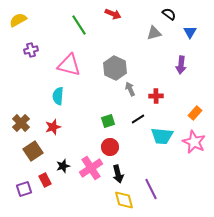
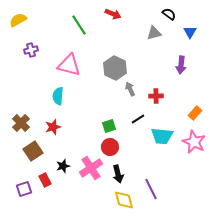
green square: moved 1 px right, 5 px down
